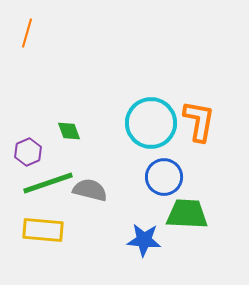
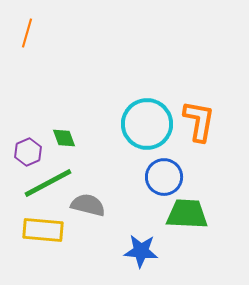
cyan circle: moved 4 px left, 1 px down
green diamond: moved 5 px left, 7 px down
green line: rotated 9 degrees counterclockwise
gray semicircle: moved 2 px left, 15 px down
blue star: moved 3 px left, 11 px down
